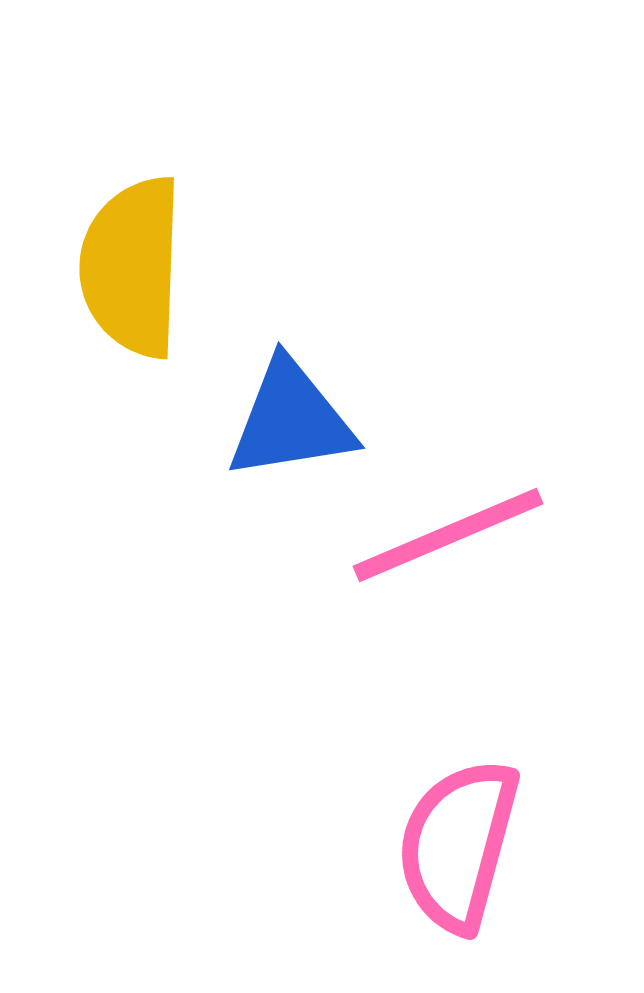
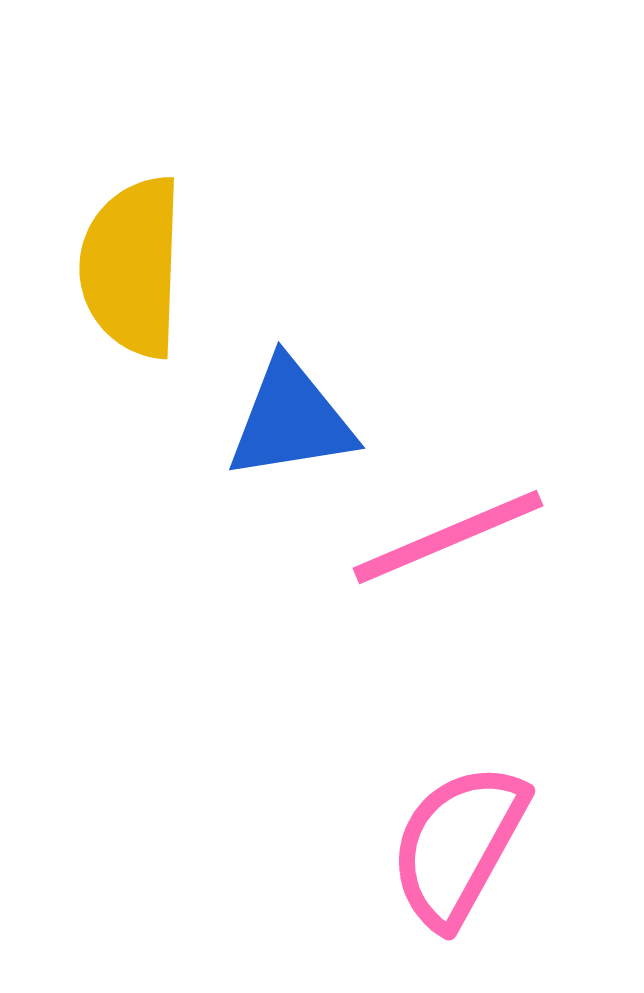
pink line: moved 2 px down
pink semicircle: rotated 14 degrees clockwise
